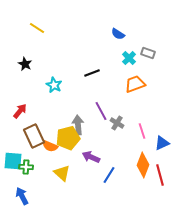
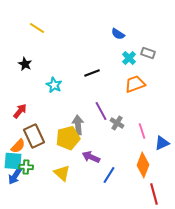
orange semicircle: moved 32 px left; rotated 70 degrees counterclockwise
red line: moved 6 px left, 19 px down
blue arrow: moved 7 px left, 20 px up; rotated 120 degrees counterclockwise
